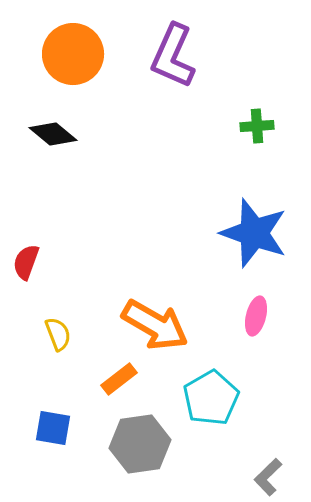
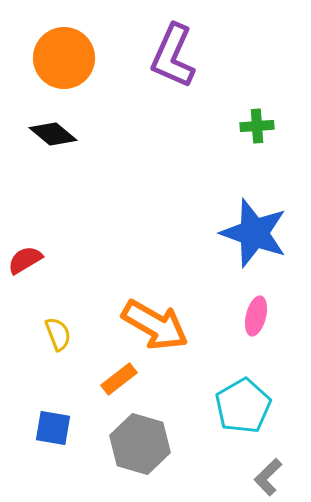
orange circle: moved 9 px left, 4 px down
red semicircle: moved 1 px left, 2 px up; rotated 39 degrees clockwise
cyan pentagon: moved 32 px right, 8 px down
gray hexagon: rotated 24 degrees clockwise
